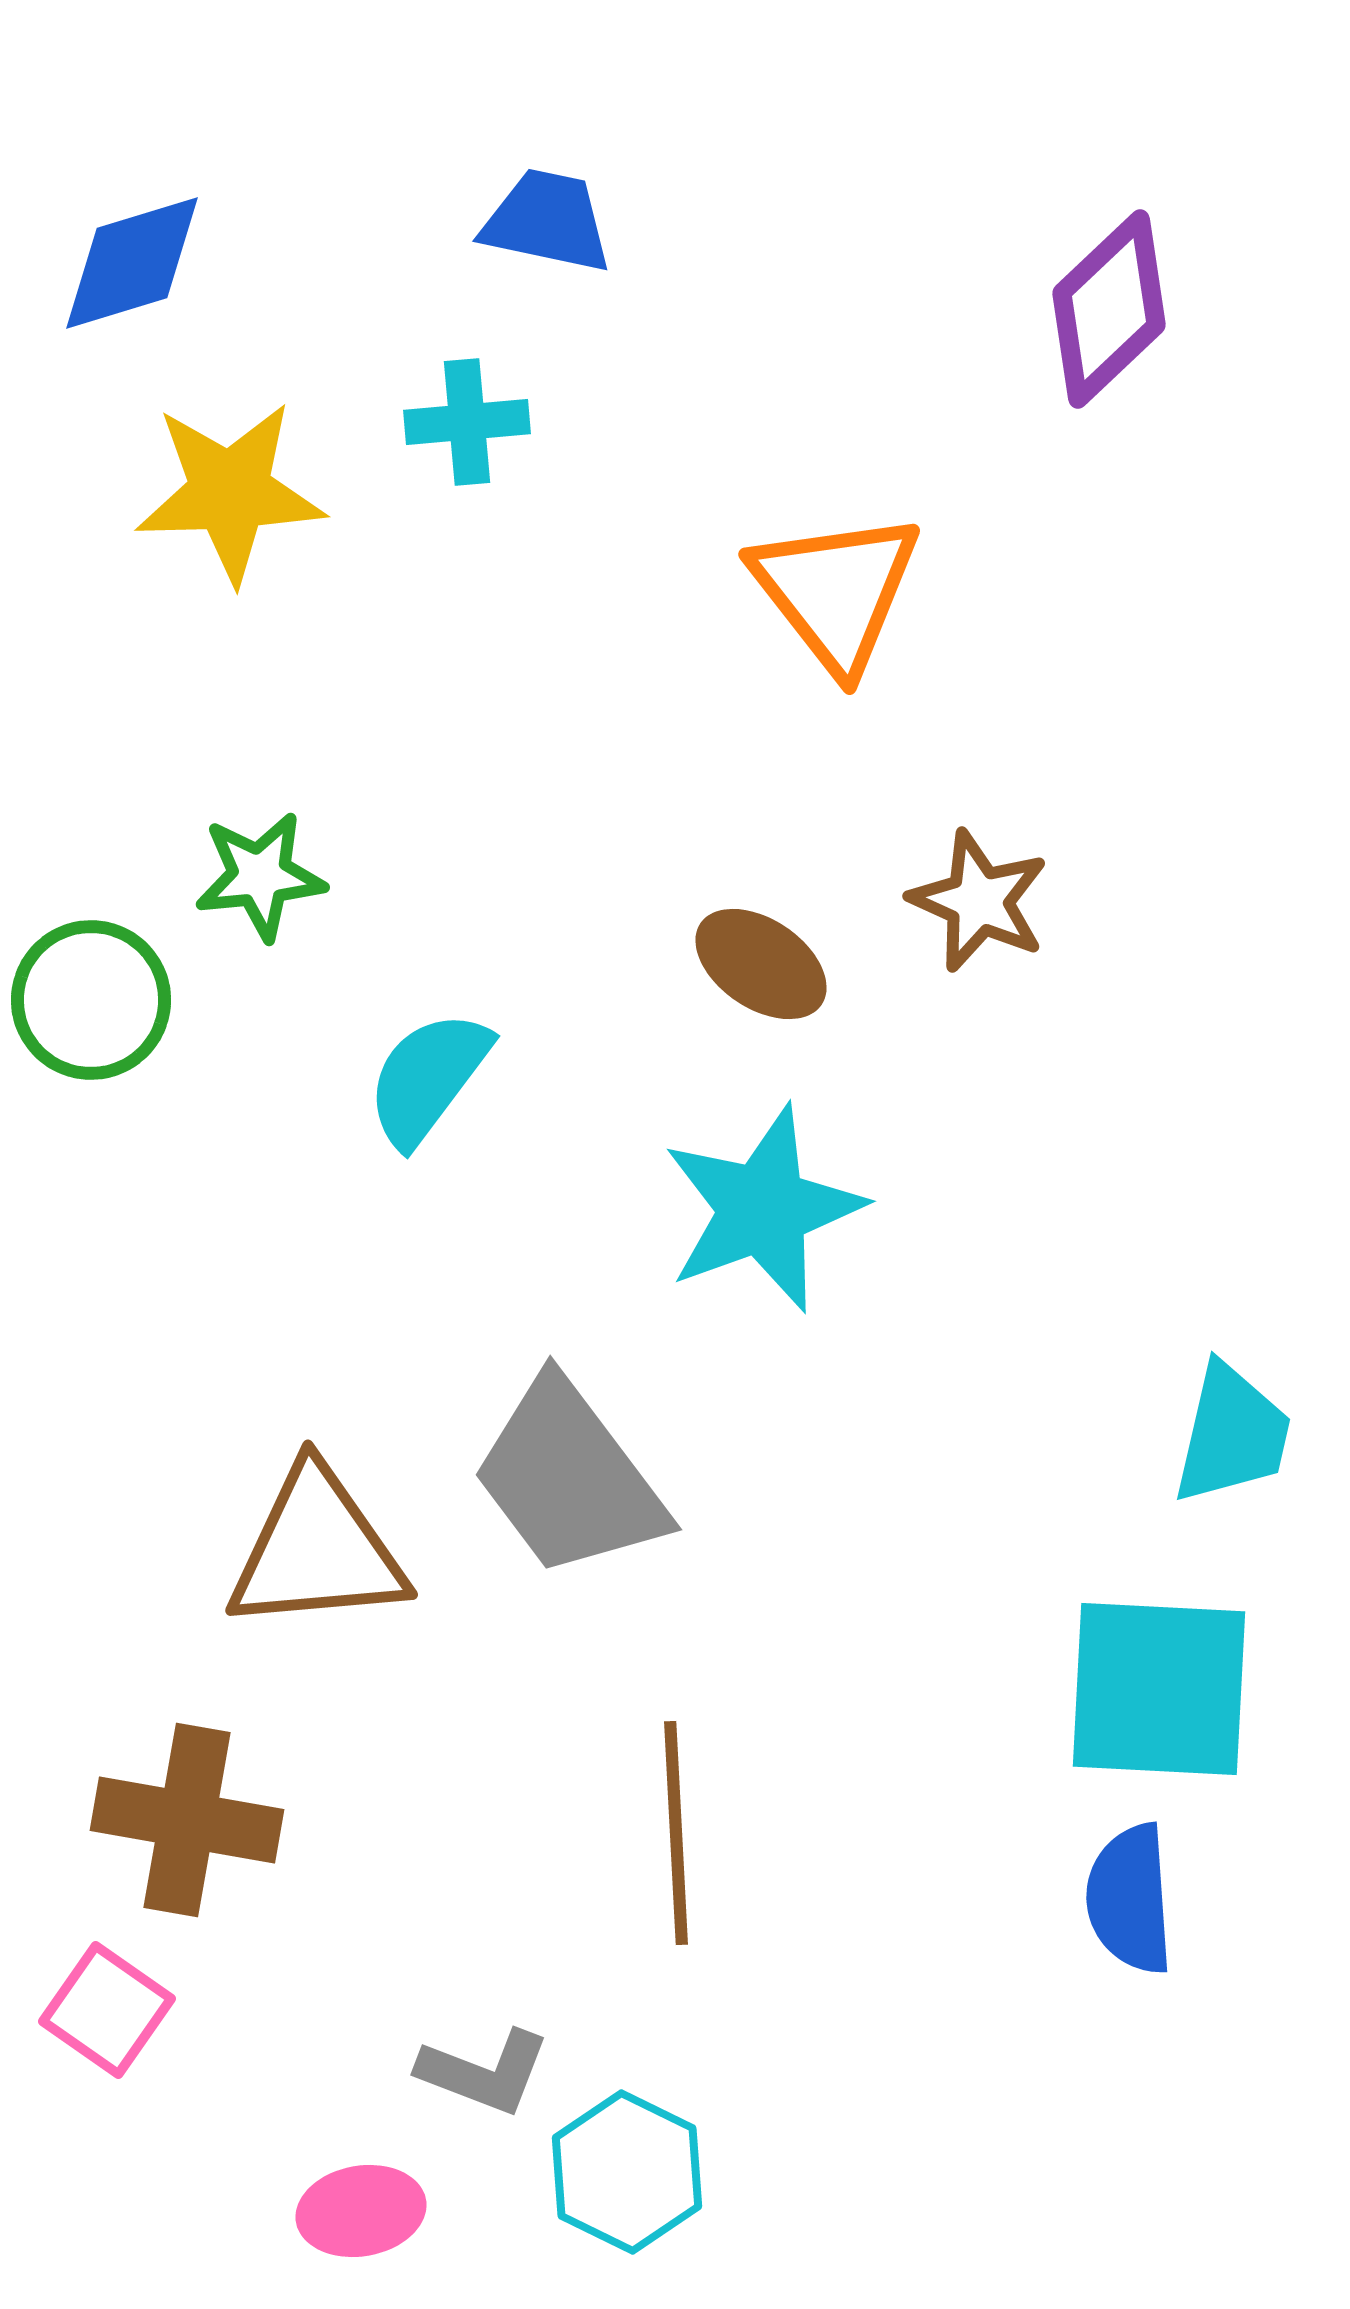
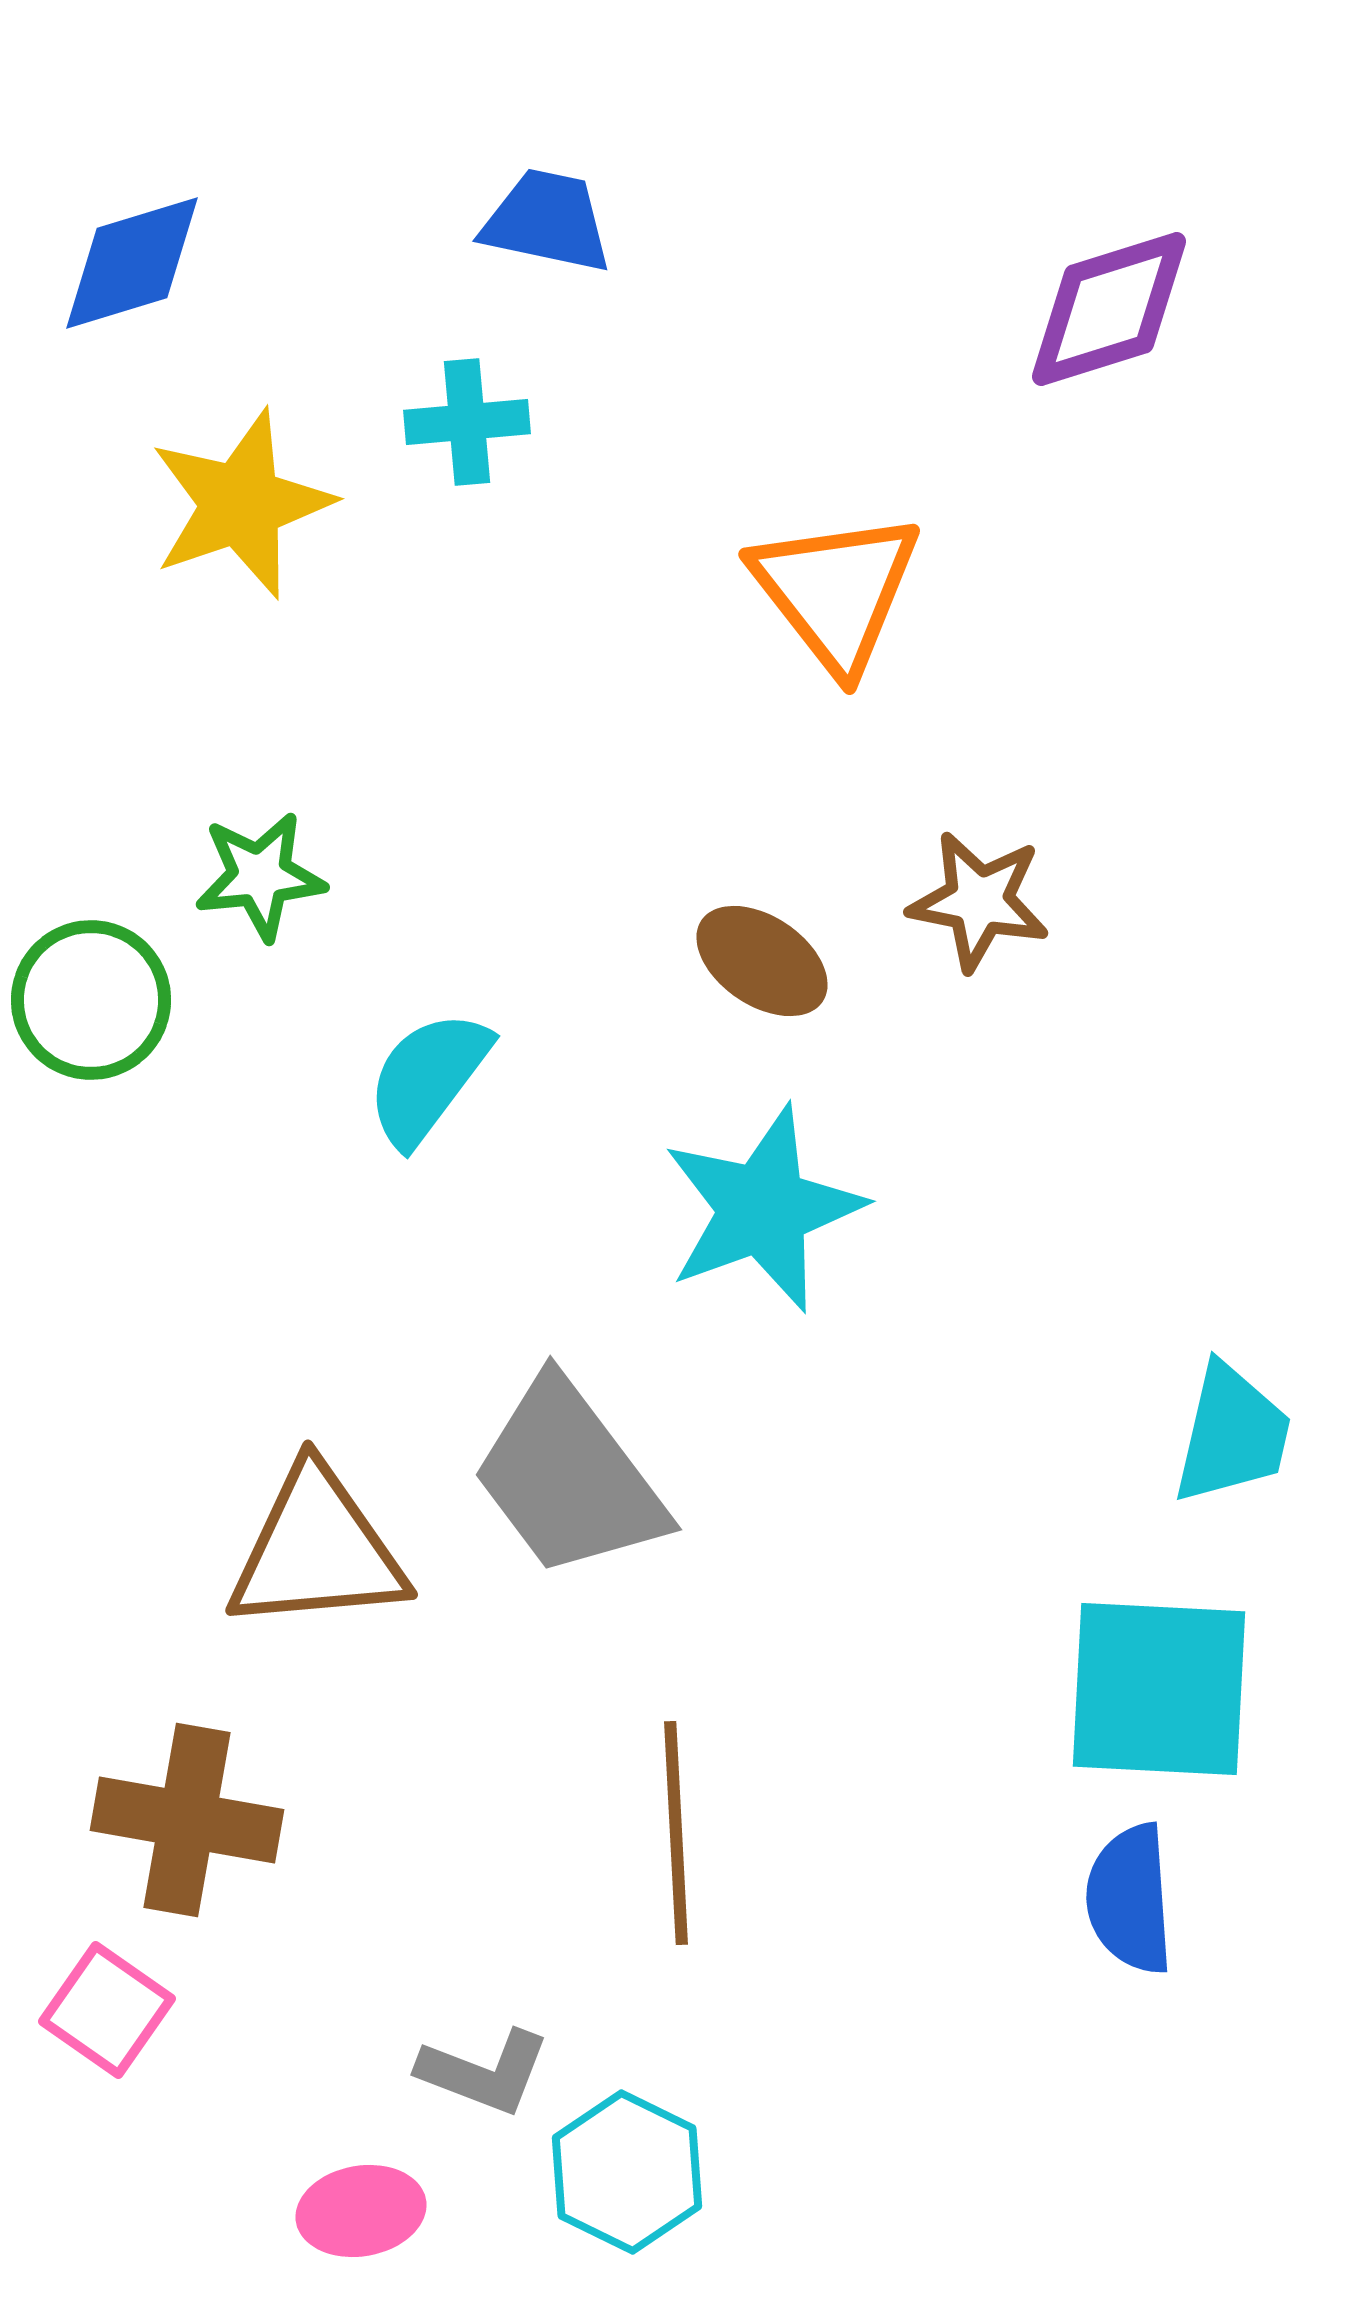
purple diamond: rotated 26 degrees clockwise
yellow star: moved 11 px right, 12 px down; rotated 17 degrees counterclockwise
brown star: rotated 13 degrees counterclockwise
brown ellipse: moved 1 px right, 3 px up
